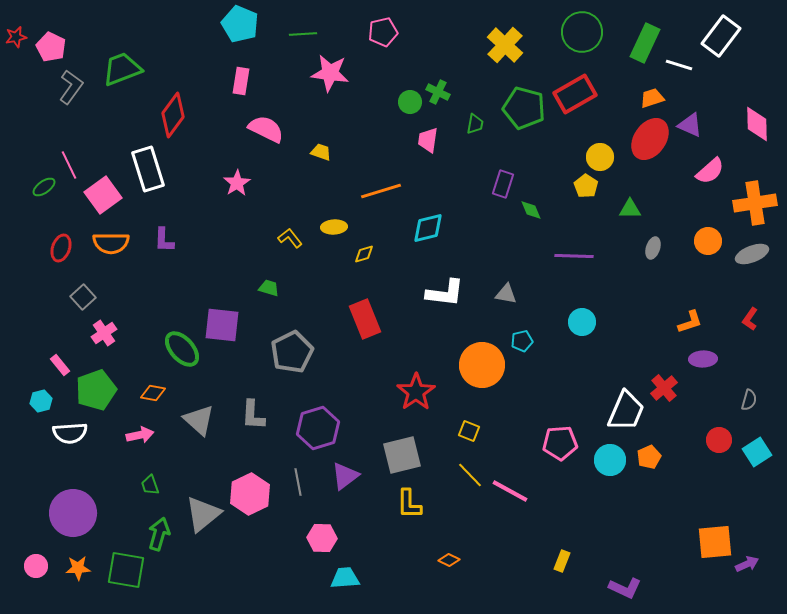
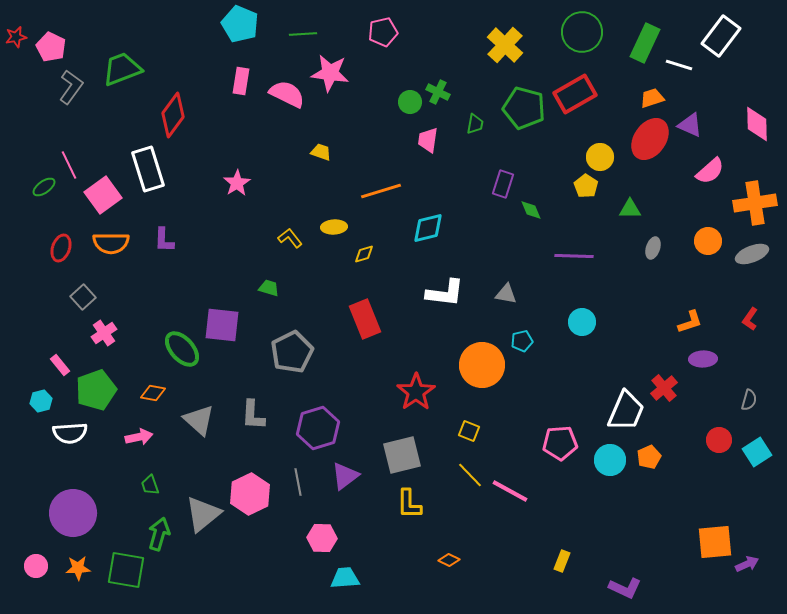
pink semicircle at (266, 129): moved 21 px right, 35 px up
pink arrow at (140, 435): moved 1 px left, 2 px down
